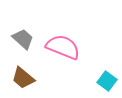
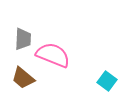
gray trapezoid: rotated 50 degrees clockwise
pink semicircle: moved 10 px left, 8 px down
